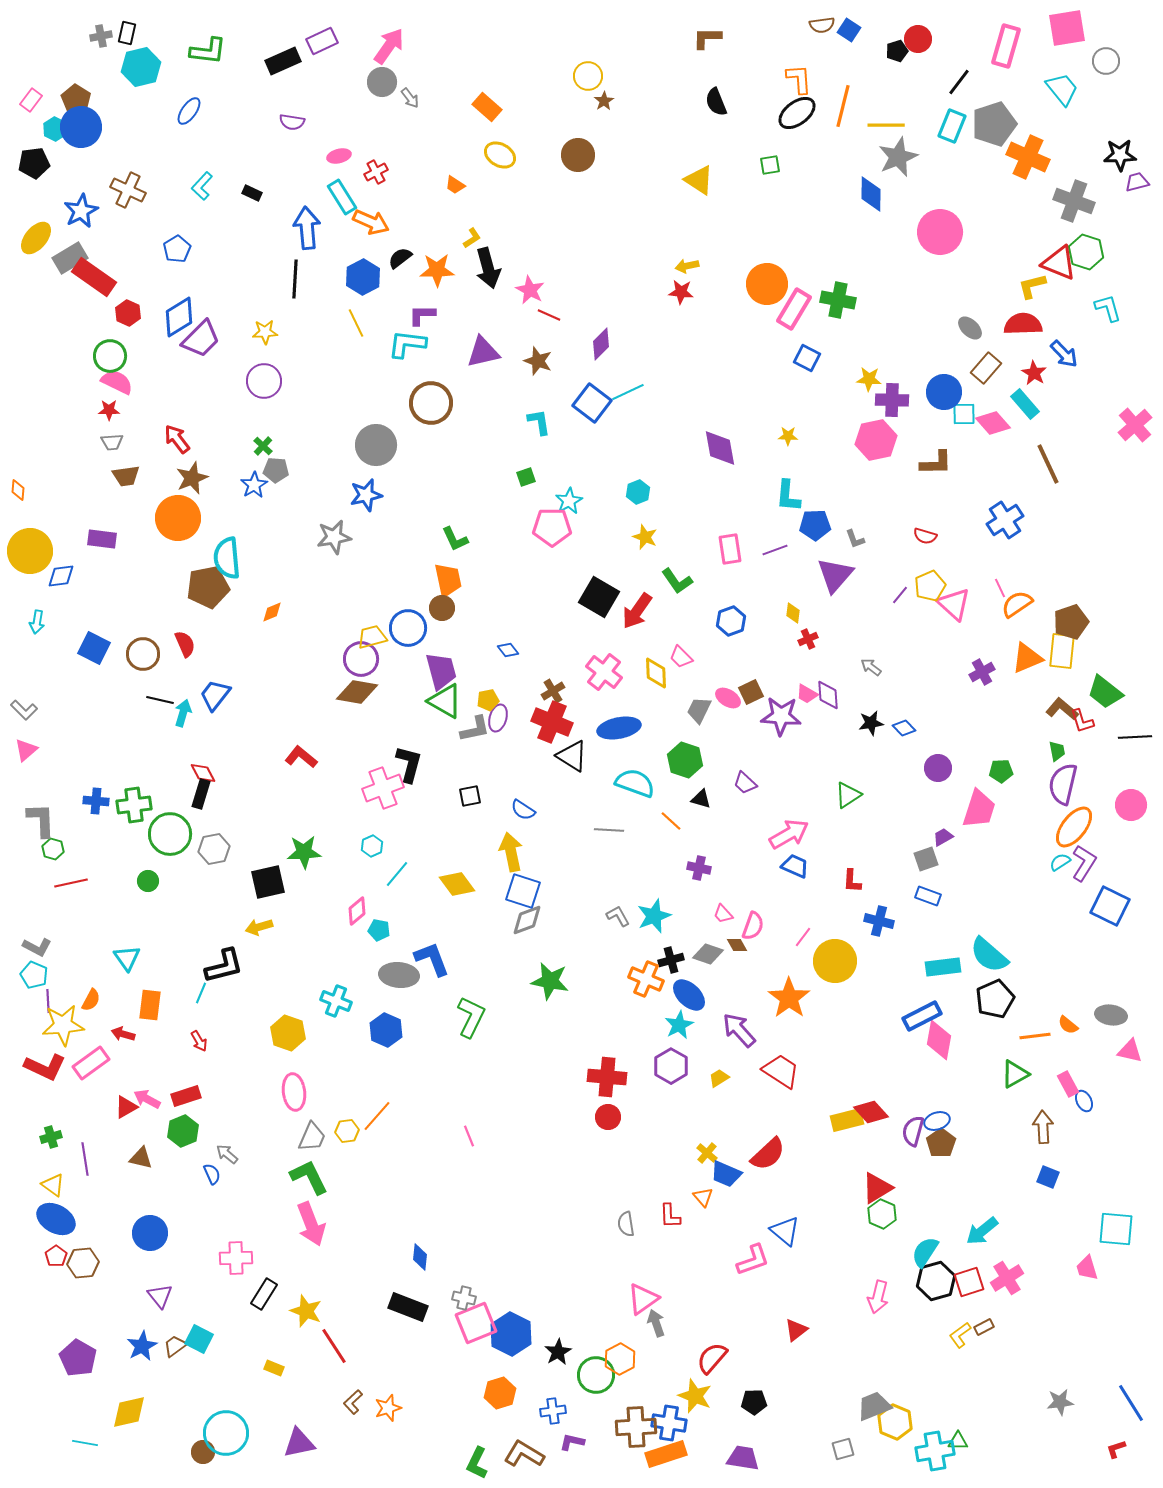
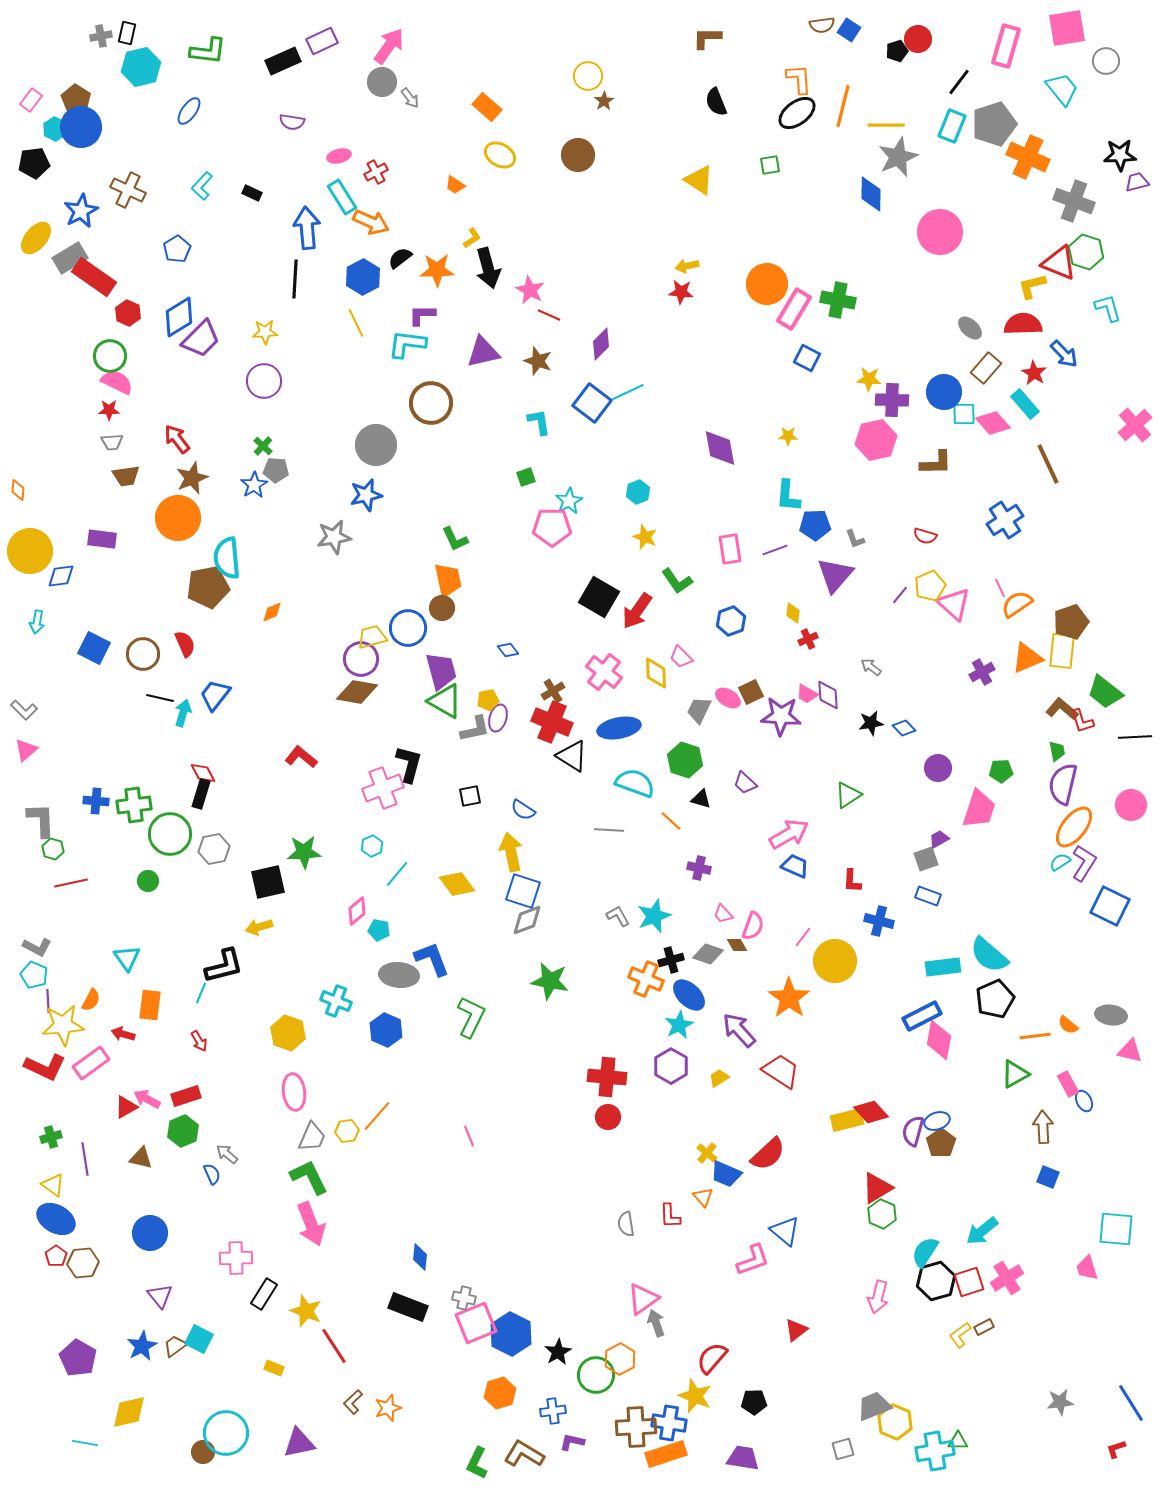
black line at (160, 700): moved 2 px up
purple trapezoid at (943, 837): moved 4 px left, 2 px down
